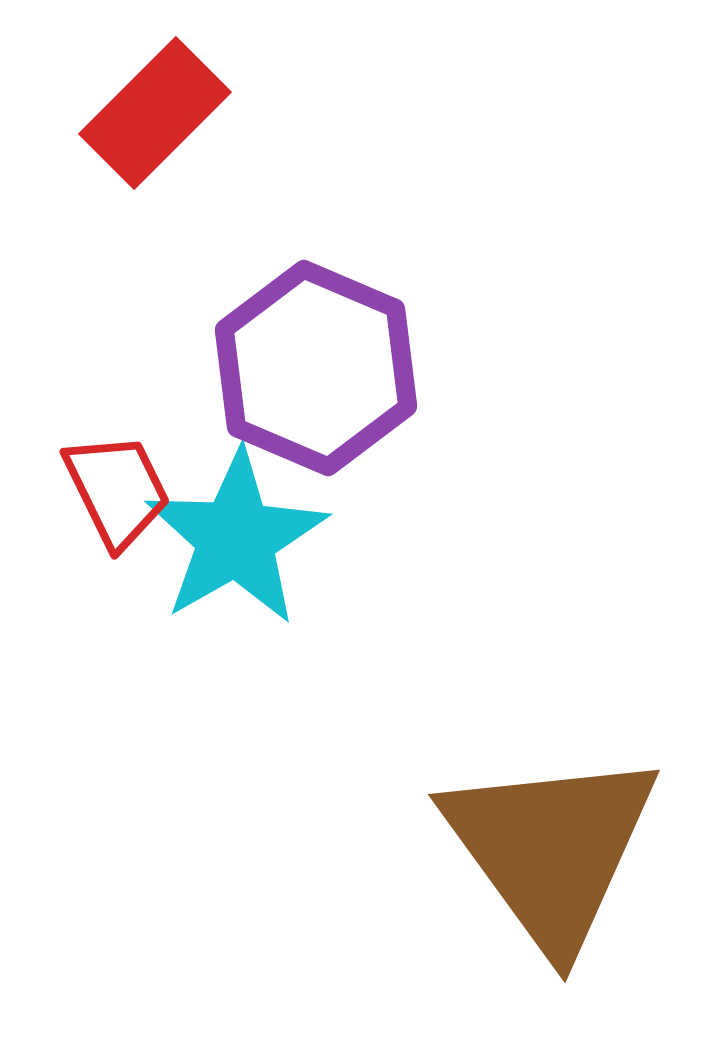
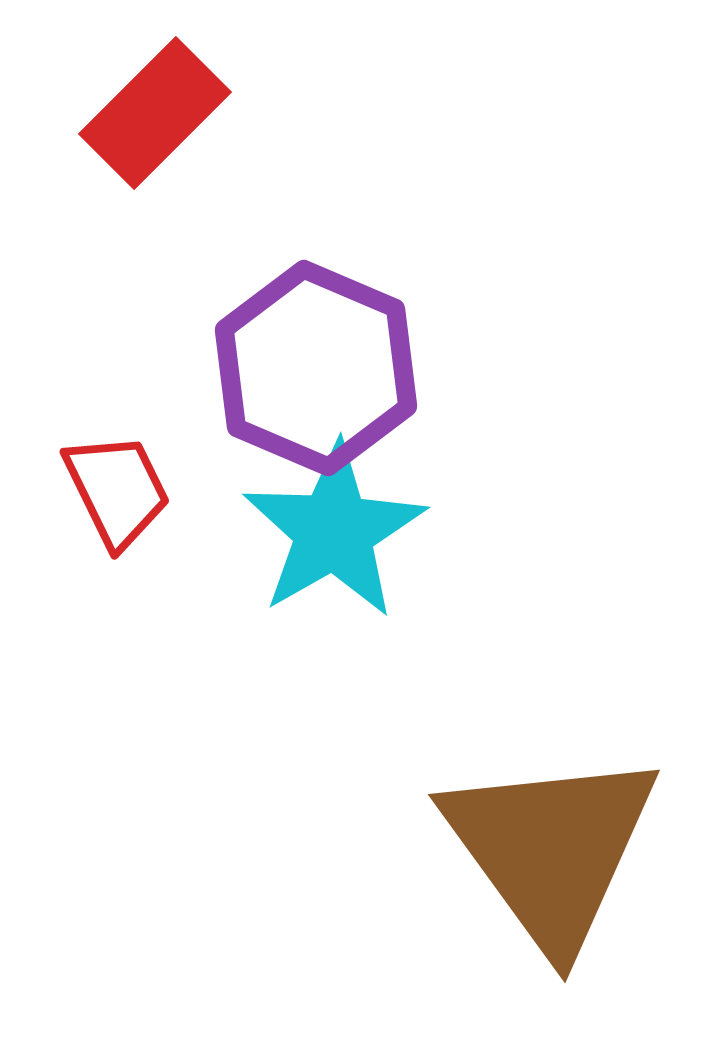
cyan star: moved 98 px right, 7 px up
